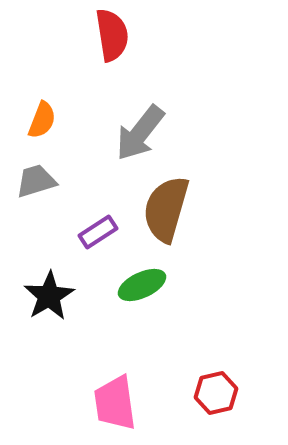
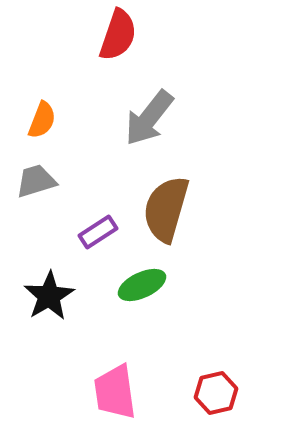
red semicircle: moved 6 px right; rotated 28 degrees clockwise
gray arrow: moved 9 px right, 15 px up
pink trapezoid: moved 11 px up
